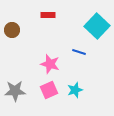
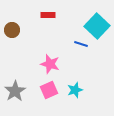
blue line: moved 2 px right, 8 px up
gray star: rotated 30 degrees counterclockwise
